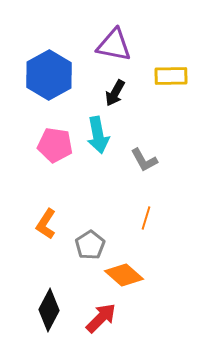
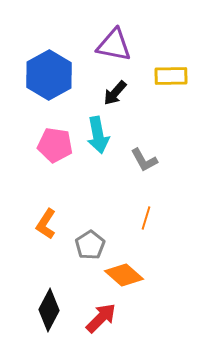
black arrow: rotated 12 degrees clockwise
